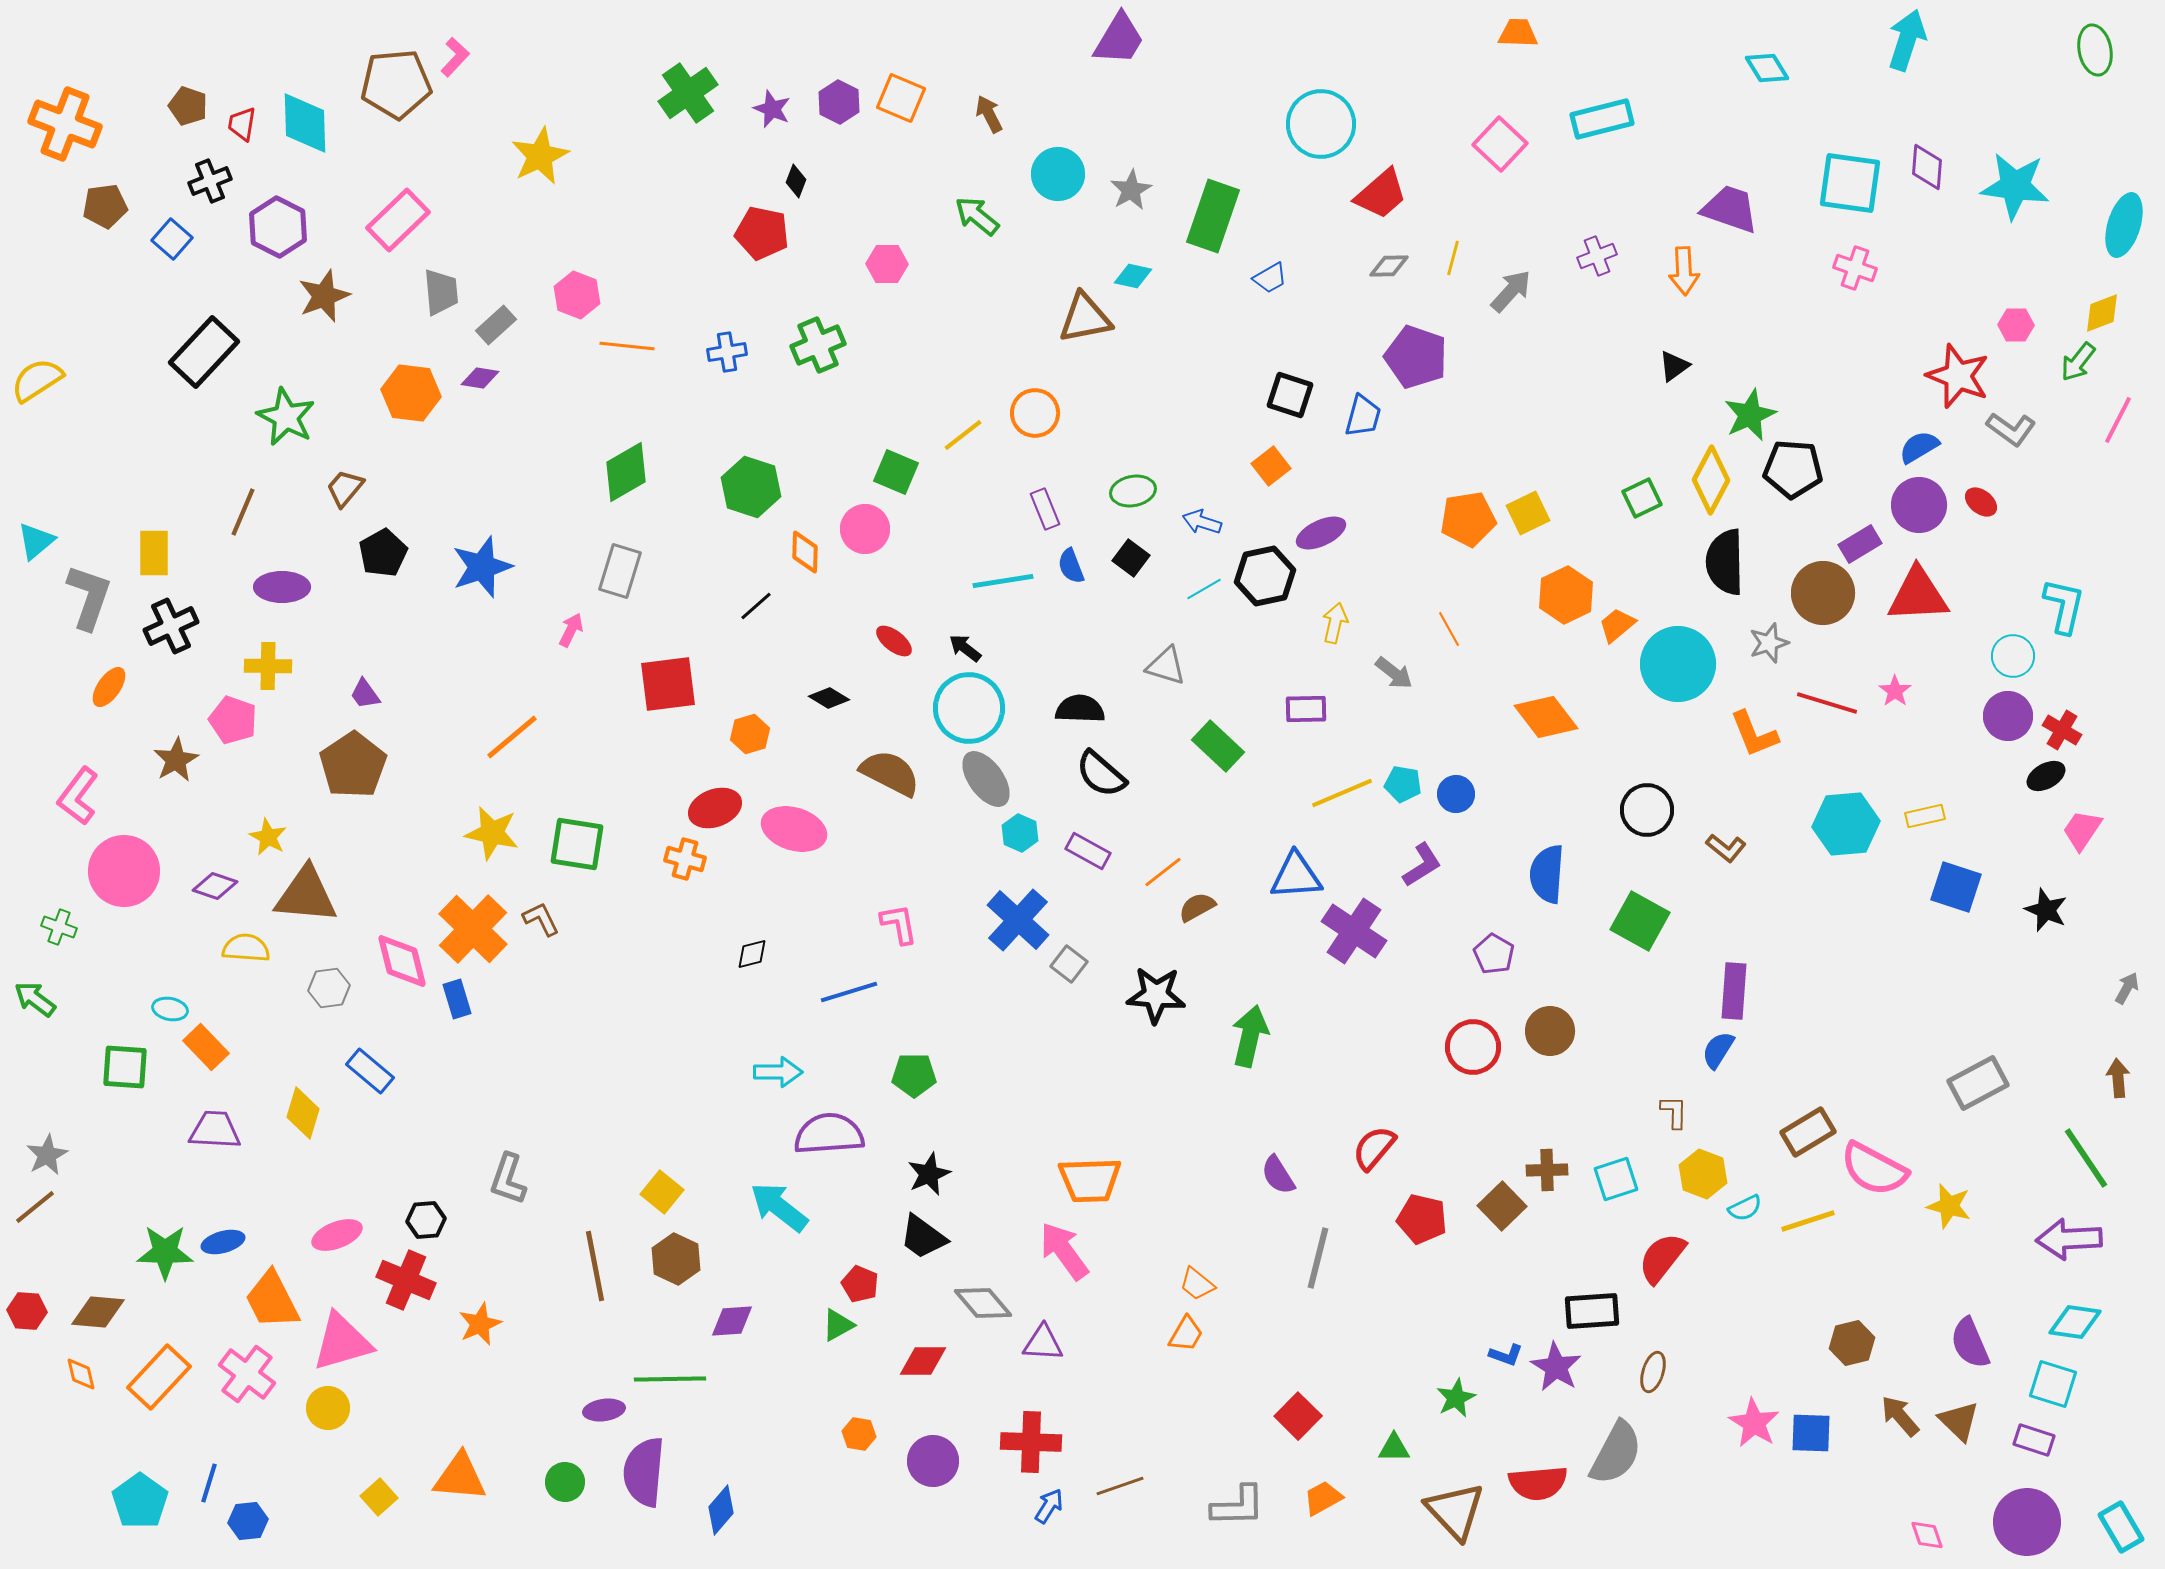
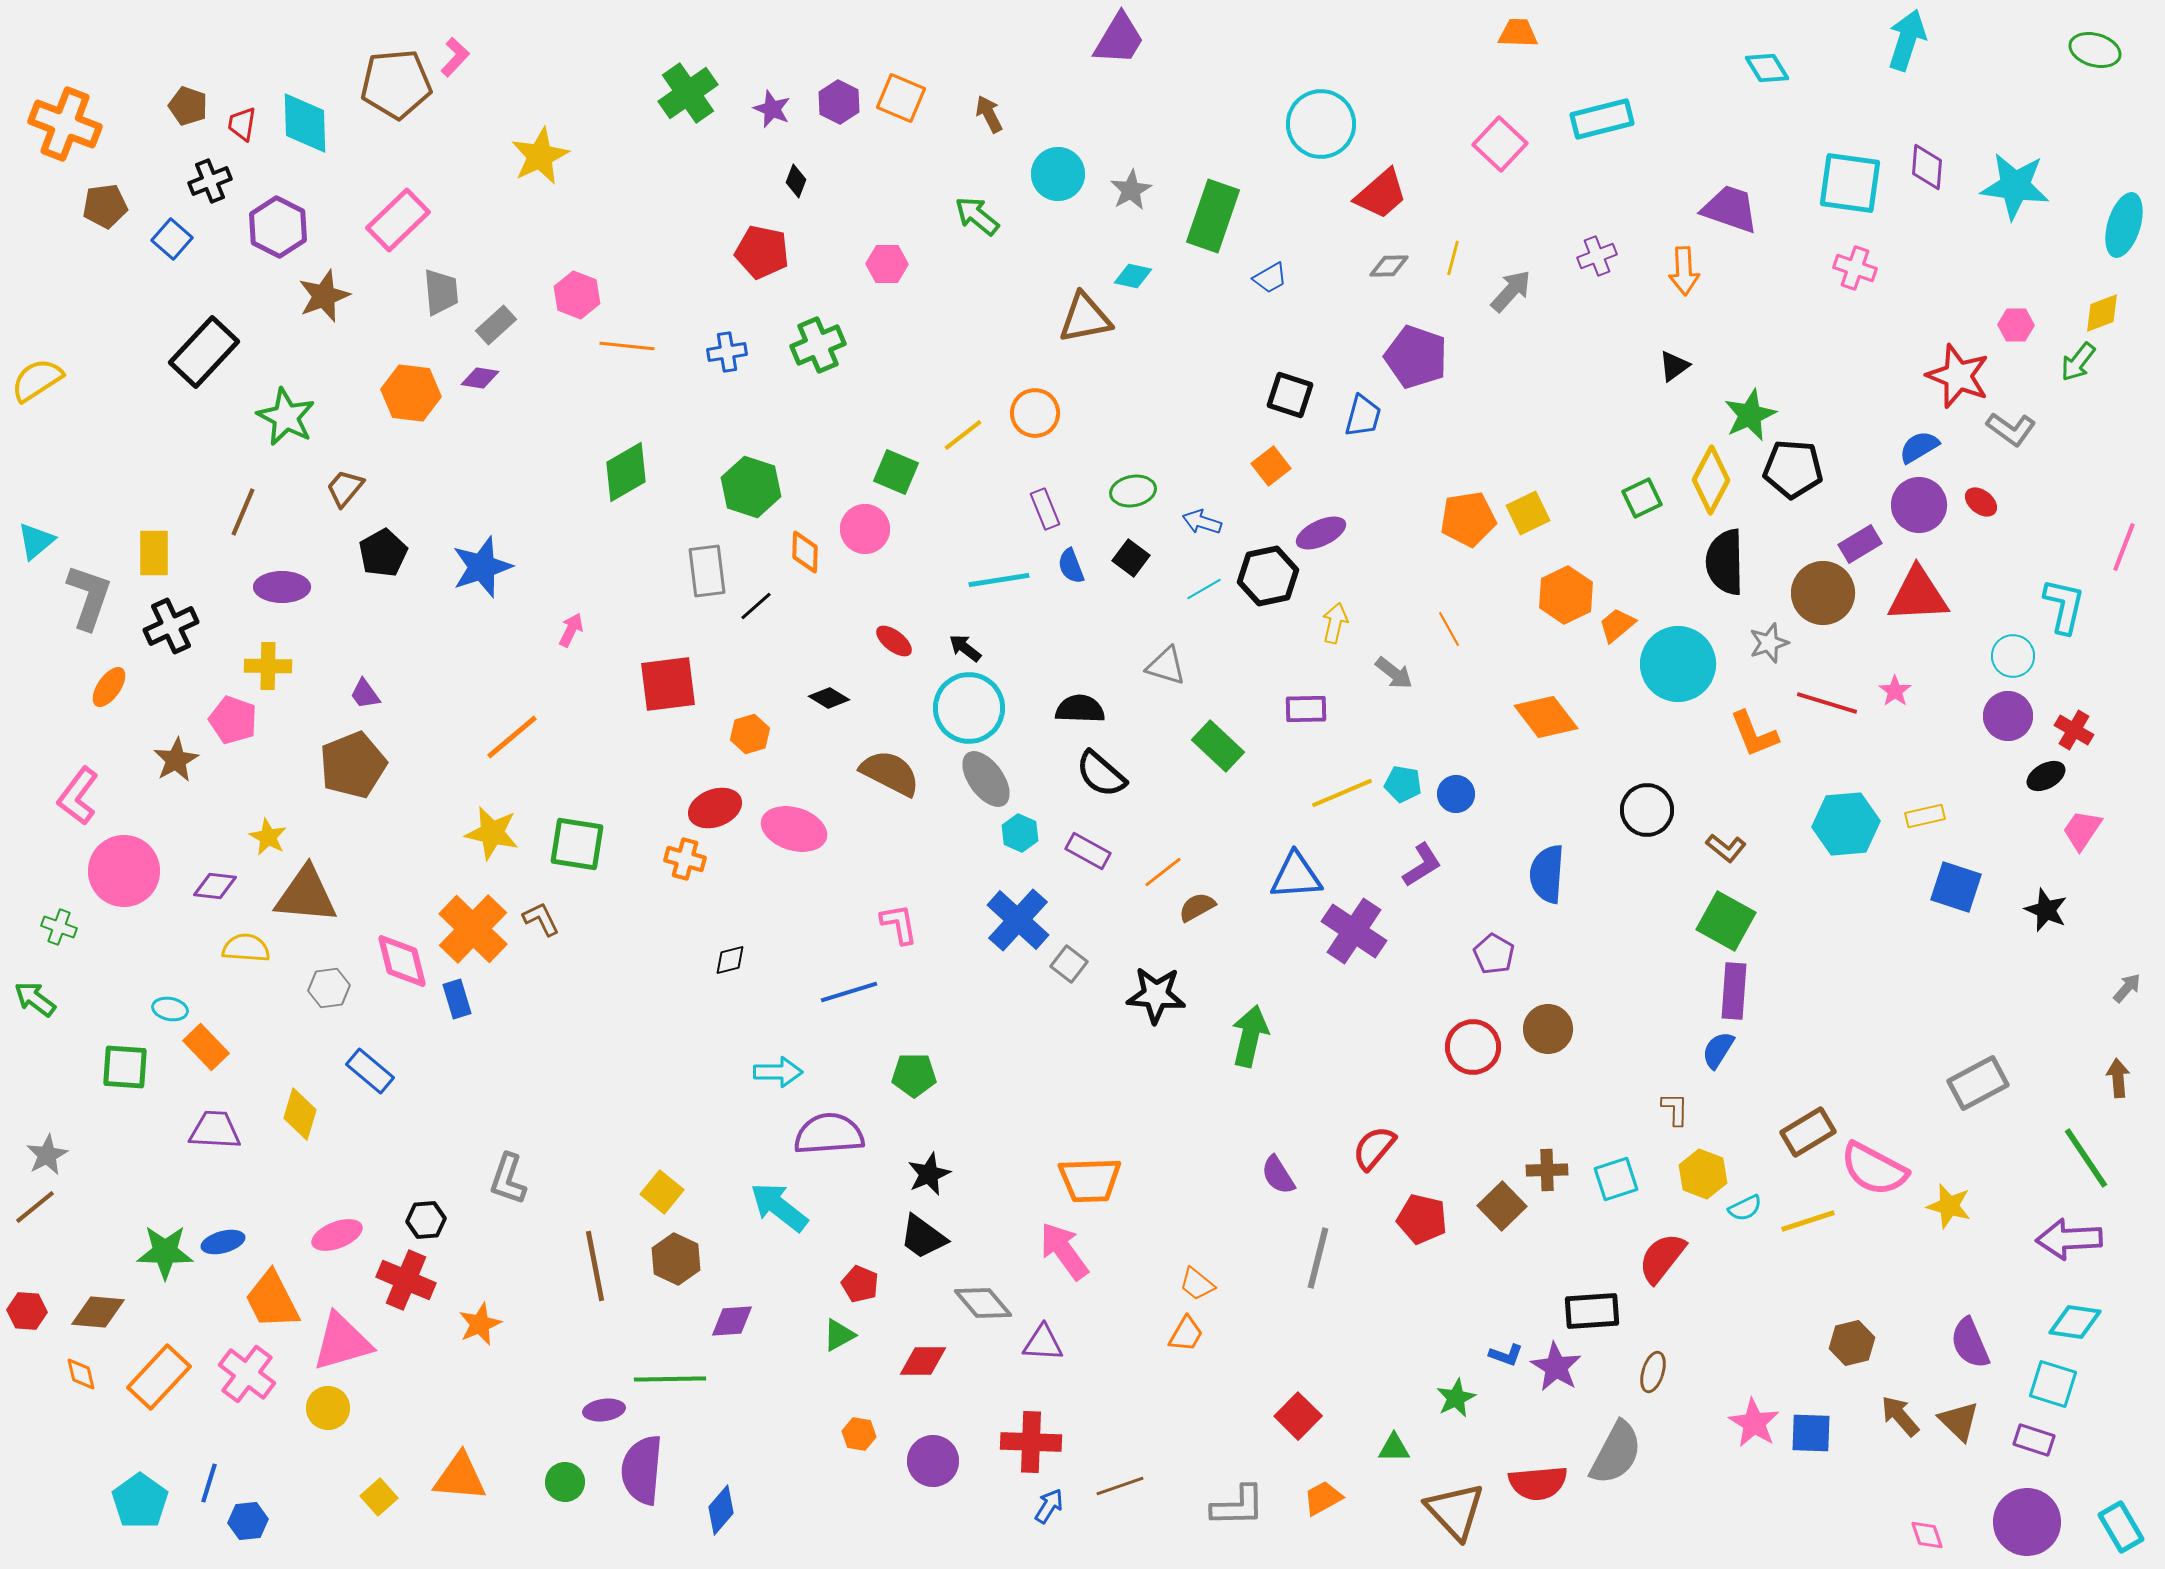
green ellipse at (2095, 50): rotated 63 degrees counterclockwise
red pentagon at (762, 233): moved 19 px down
pink line at (2118, 420): moved 6 px right, 127 px down; rotated 6 degrees counterclockwise
gray rectangle at (620, 571): moved 87 px right; rotated 24 degrees counterclockwise
black hexagon at (1265, 576): moved 3 px right
cyan line at (1003, 581): moved 4 px left, 1 px up
red cross at (2062, 730): moved 12 px right
brown pentagon at (353, 765): rotated 12 degrees clockwise
purple diamond at (215, 886): rotated 12 degrees counterclockwise
green square at (1640, 921): moved 86 px right
black diamond at (752, 954): moved 22 px left, 6 px down
gray arrow at (2127, 988): rotated 12 degrees clockwise
brown circle at (1550, 1031): moved 2 px left, 2 px up
brown L-shape at (1674, 1112): moved 1 px right, 3 px up
yellow diamond at (303, 1113): moved 3 px left, 1 px down
green triangle at (838, 1325): moved 1 px right, 10 px down
purple semicircle at (644, 1472): moved 2 px left, 2 px up
